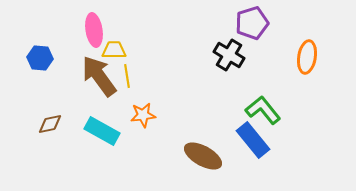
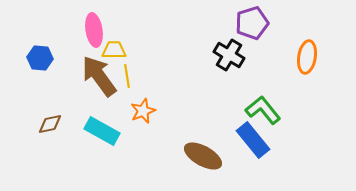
orange star: moved 4 px up; rotated 15 degrees counterclockwise
